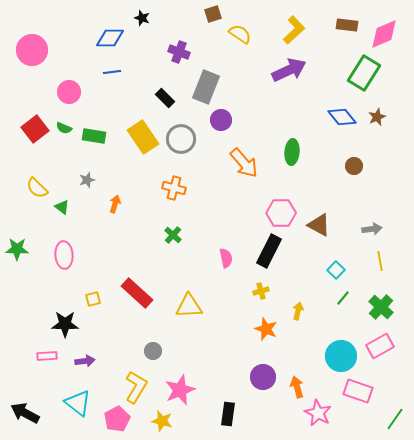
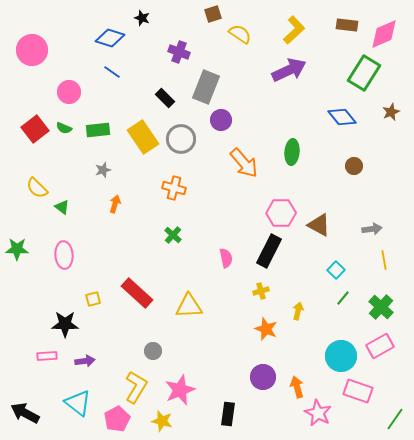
blue diamond at (110, 38): rotated 16 degrees clockwise
blue line at (112, 72): rotated 42 degrees clockwise
brown star at (377, 117): moved 14 px right, 5 px up
green rectangle at (94, 136): moved 4 px right, 6 px up; rotated 15 degrees counterclockwise
gray star at (87, 180): moved 16 px right, 10 px up
yellow line at (380, 261): moved 4 px right, 1 px up
